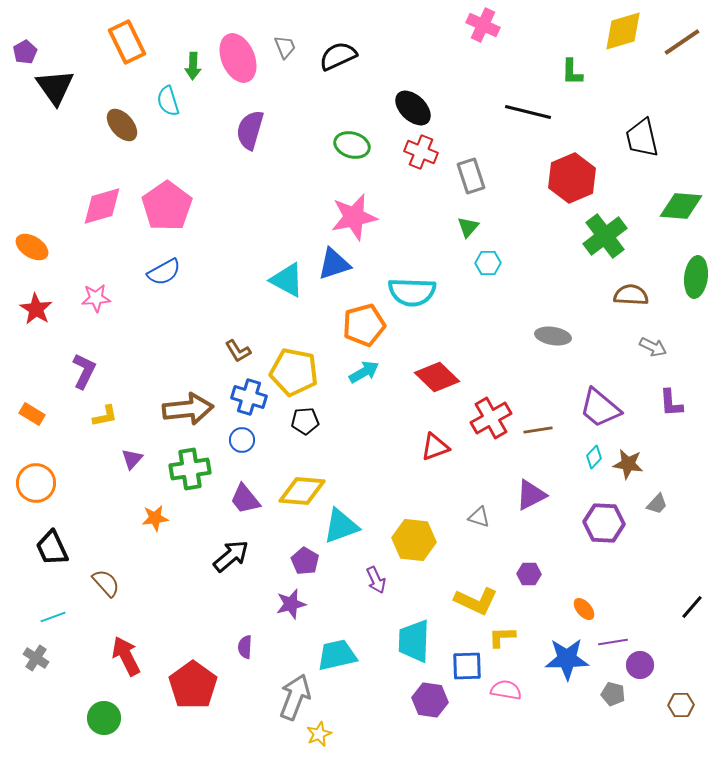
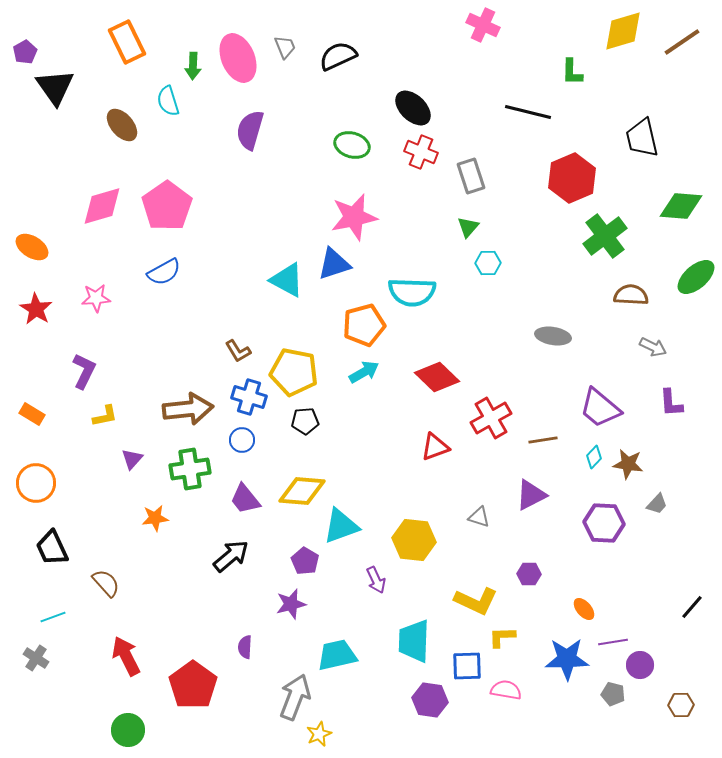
green ellipse at (696, 277): rotated 42 degrees clockwise
brown line at (538, 430): moved 5 px right, 10 px down
green circle at (104, 718): moved 24 px right, 12 px down
